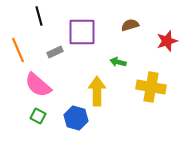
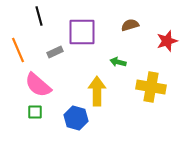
green square: moved 3 px left, 4 px up; rotated 28 degrees counterclockwise
